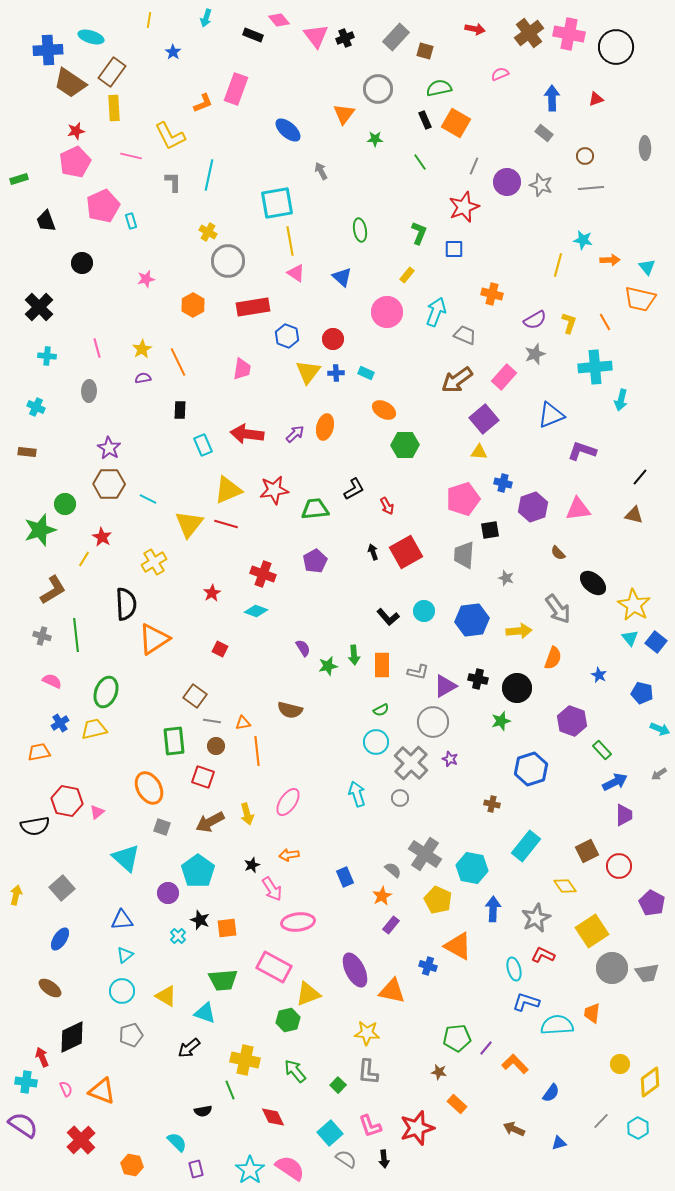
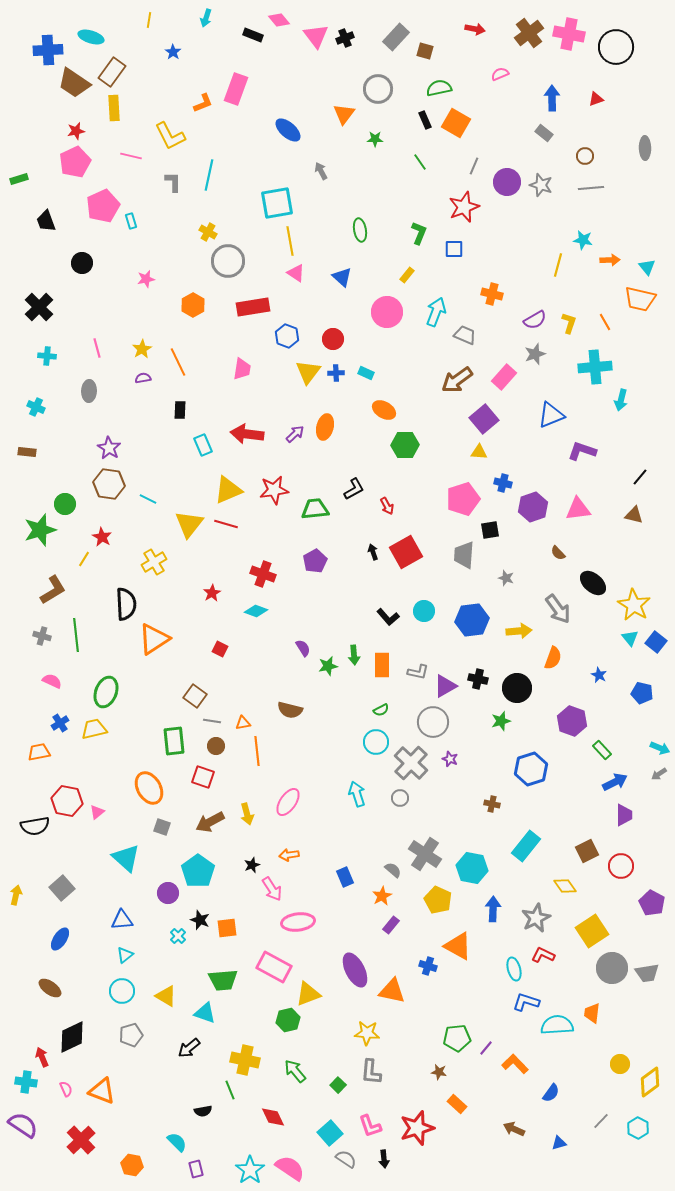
brown trapezoid at (70, 83): moved 4 px right
brown hexagon at (109, 484): rotated 8 degrees clockwise
cyan arrow at (660, 729): moved 19 px down
red circle at (619, 866): moved 2 px right
gray L-shape at (368, 1072): moved 3 px right
